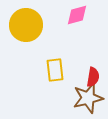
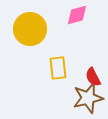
yellow circle: moved 4 px right, 4 px down
yellow rectangle: moved 3 px right, 2 px up
red semicircle: rotated 144 degrees clockwise
